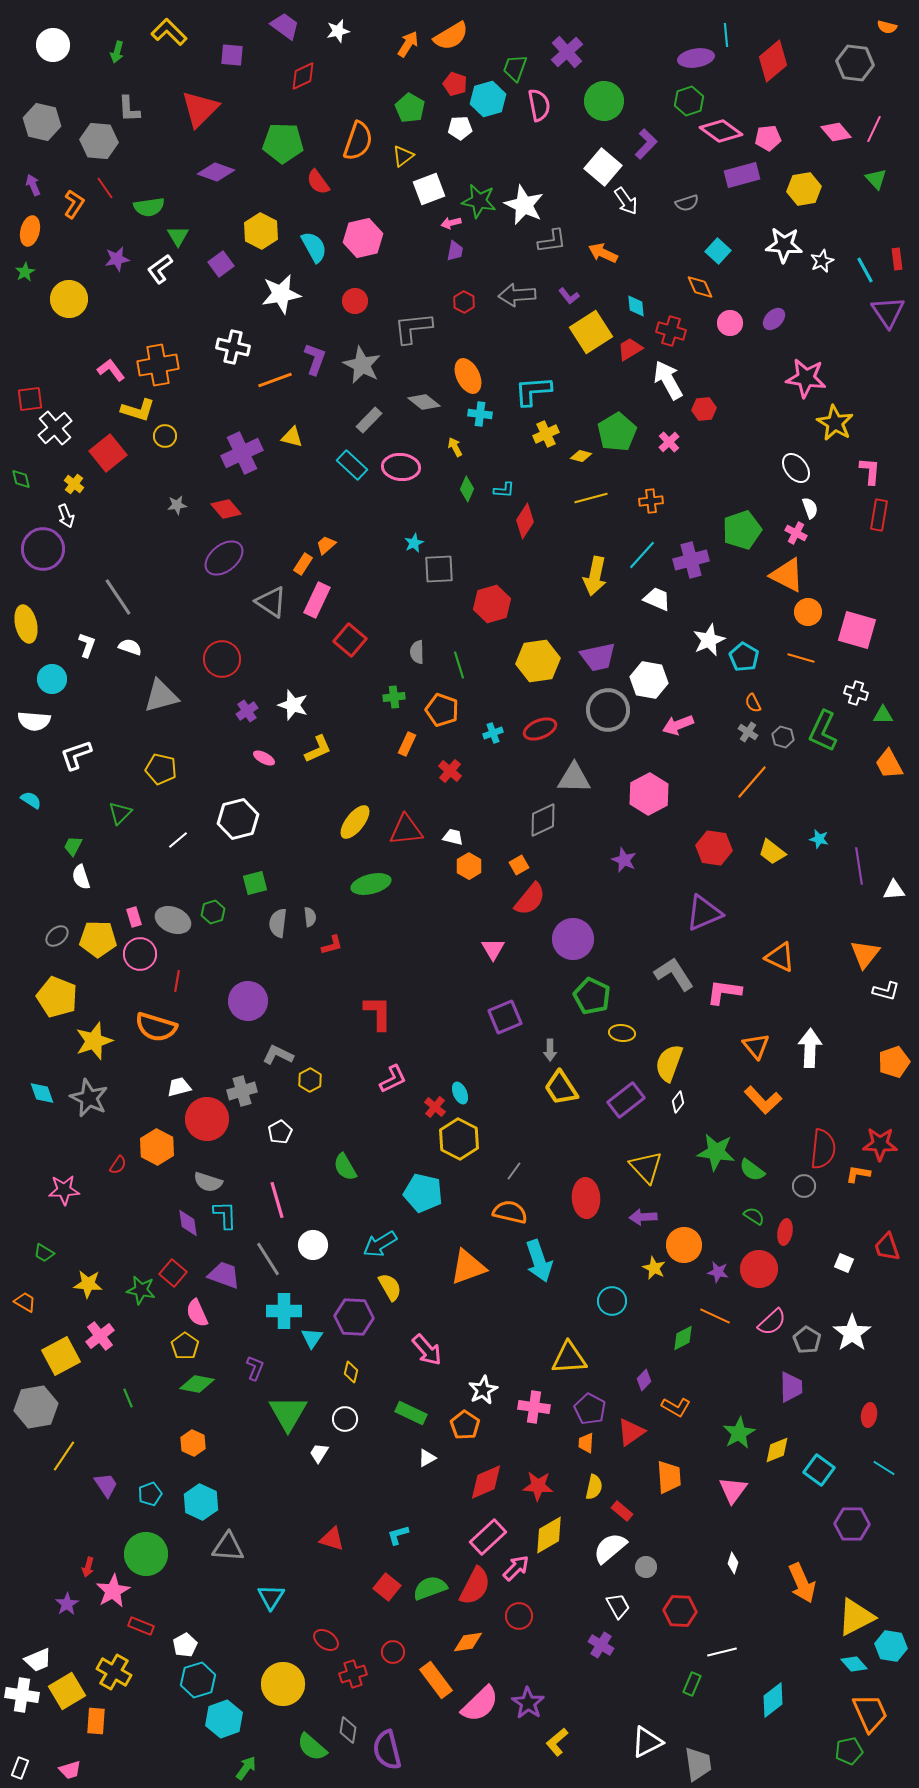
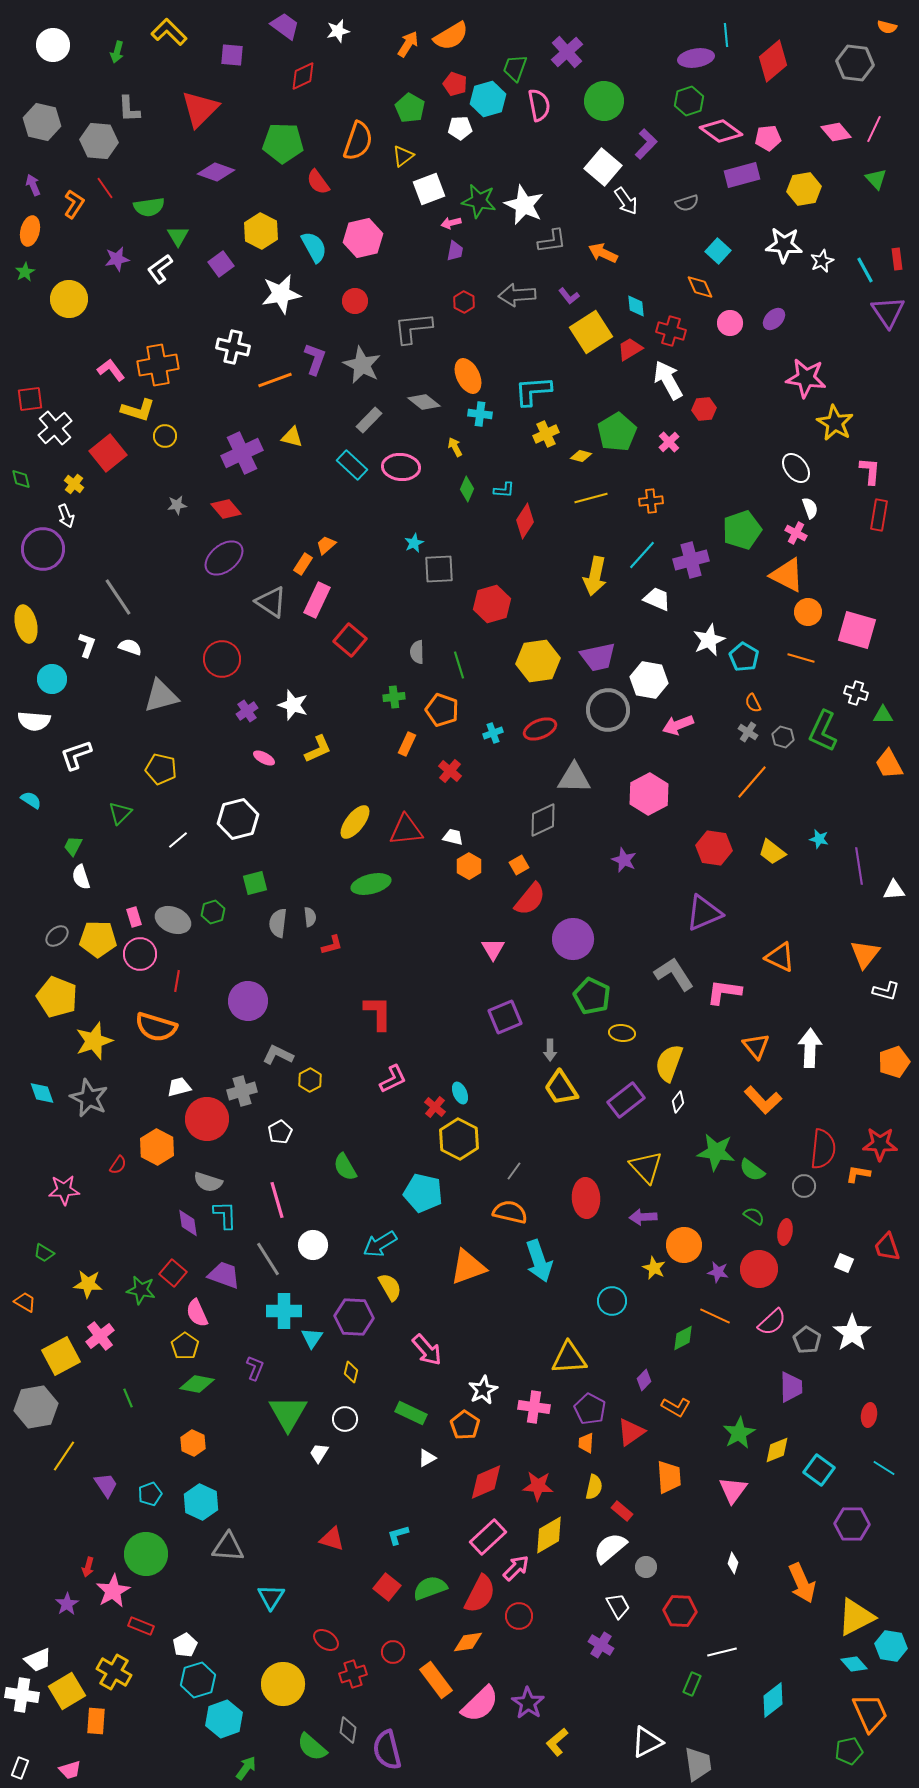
red semicircle at (475, 1586): moved 5 px right, 8 px down
